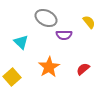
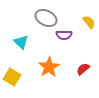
yellow square: rotated 18 degrees counterclockwise
